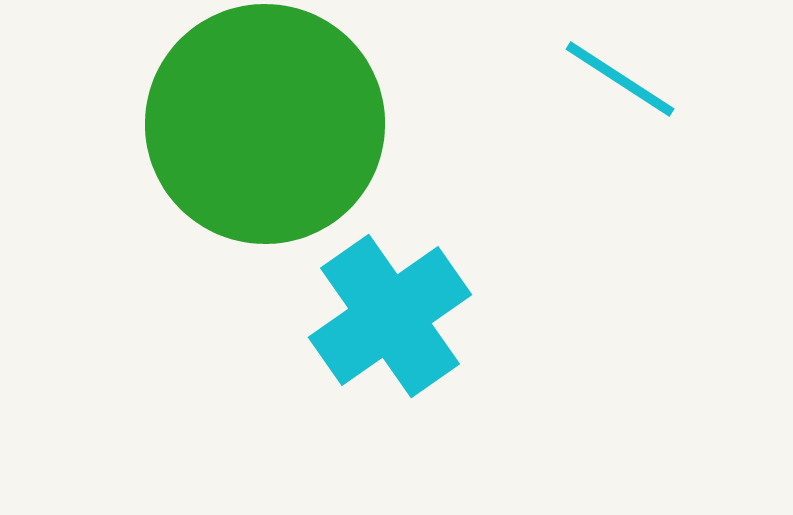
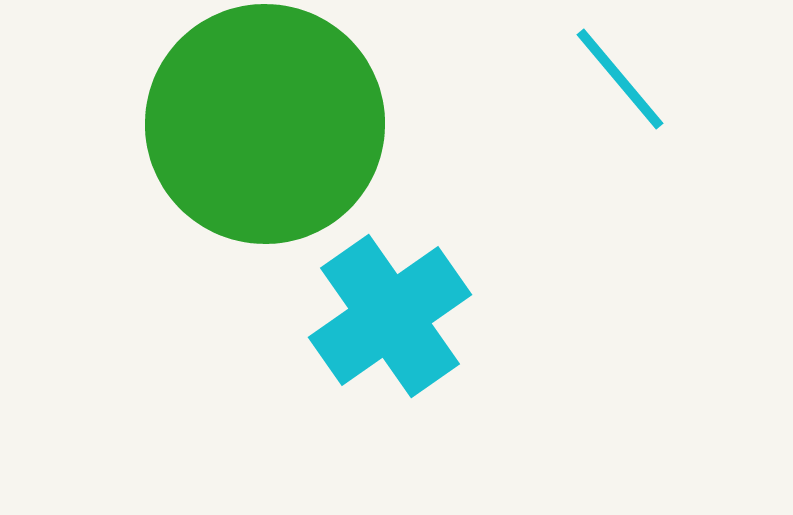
cyan line: rotated 17 degrees clockwise
